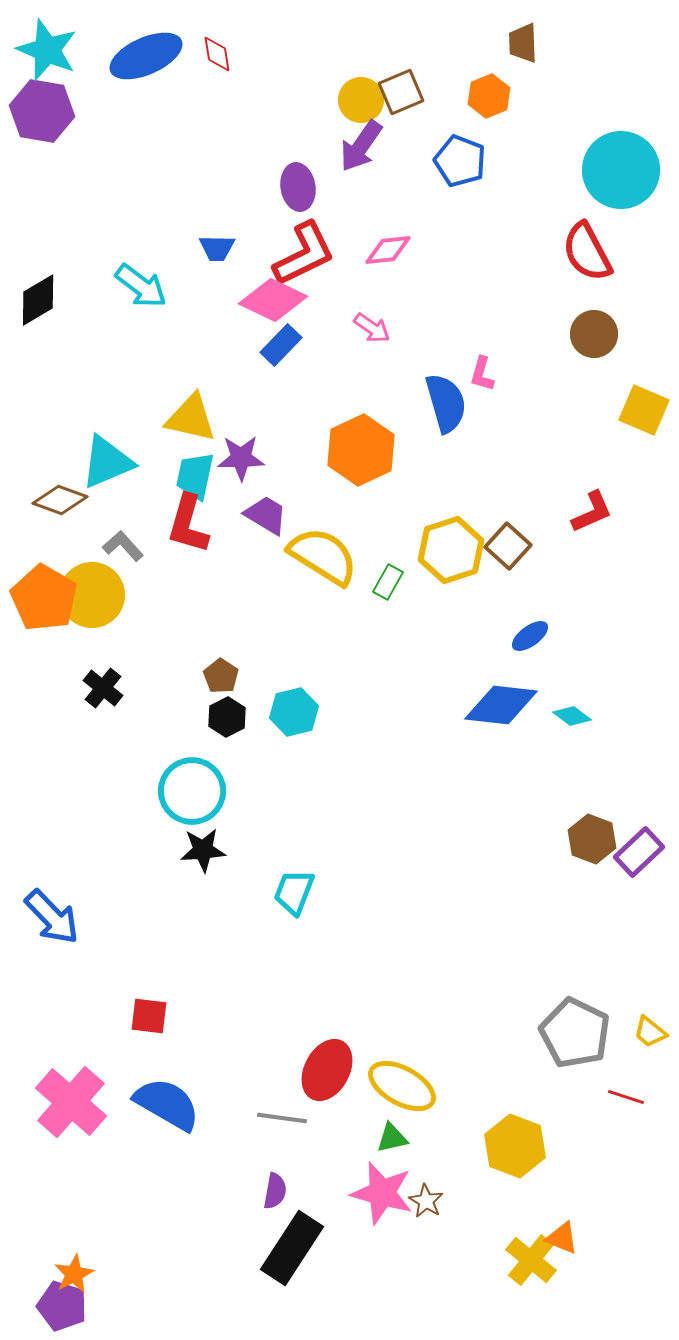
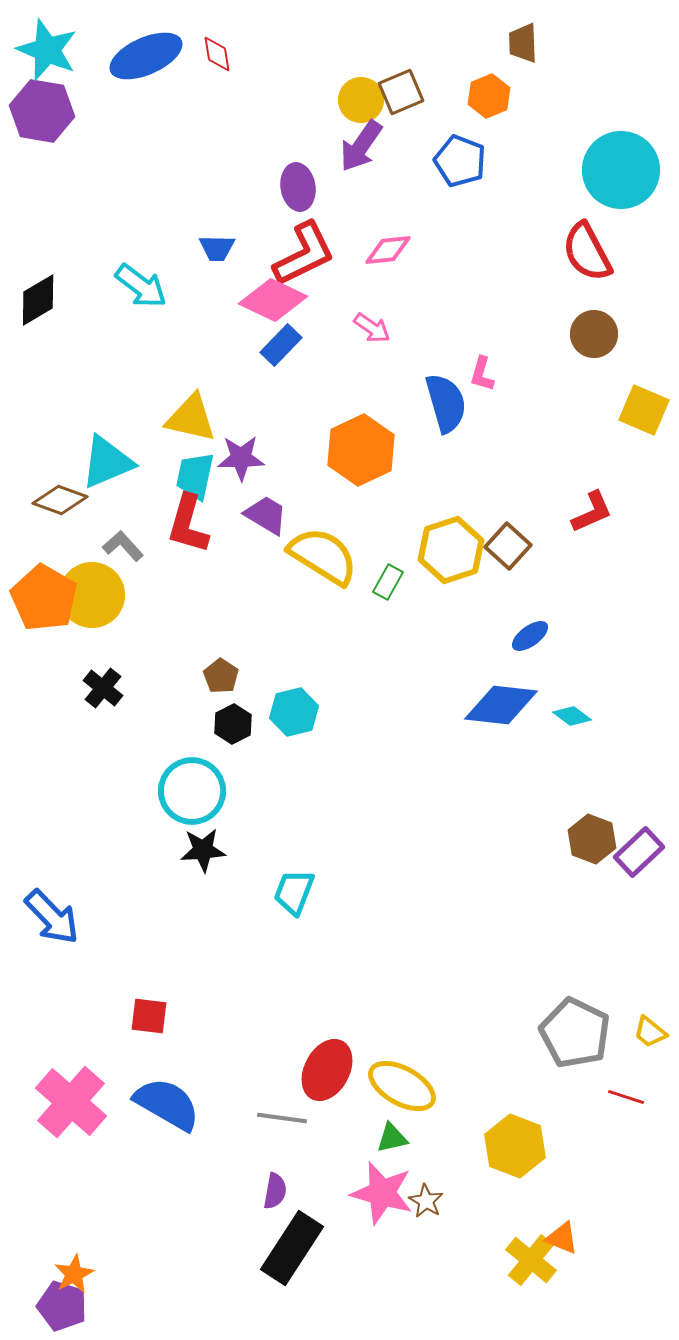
black hexagon at (227, 717): moved 6 px right, 7 px down
